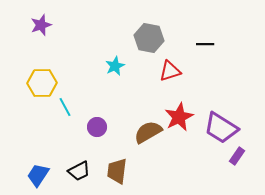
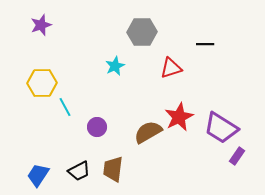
gray hexagon: moved 7 px left, 6 px up; rotated 12 degrees counterclockwise
red triangle: moved 1 px right, 3 px up
brown trapezoid: moved 4 px left, 2 px up
